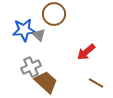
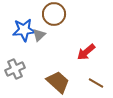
gray triangle: rotated 32 degrees clockwise
gray cross: moved 16 px left, 2 px down
brown trapezoid: moved 12 px right
